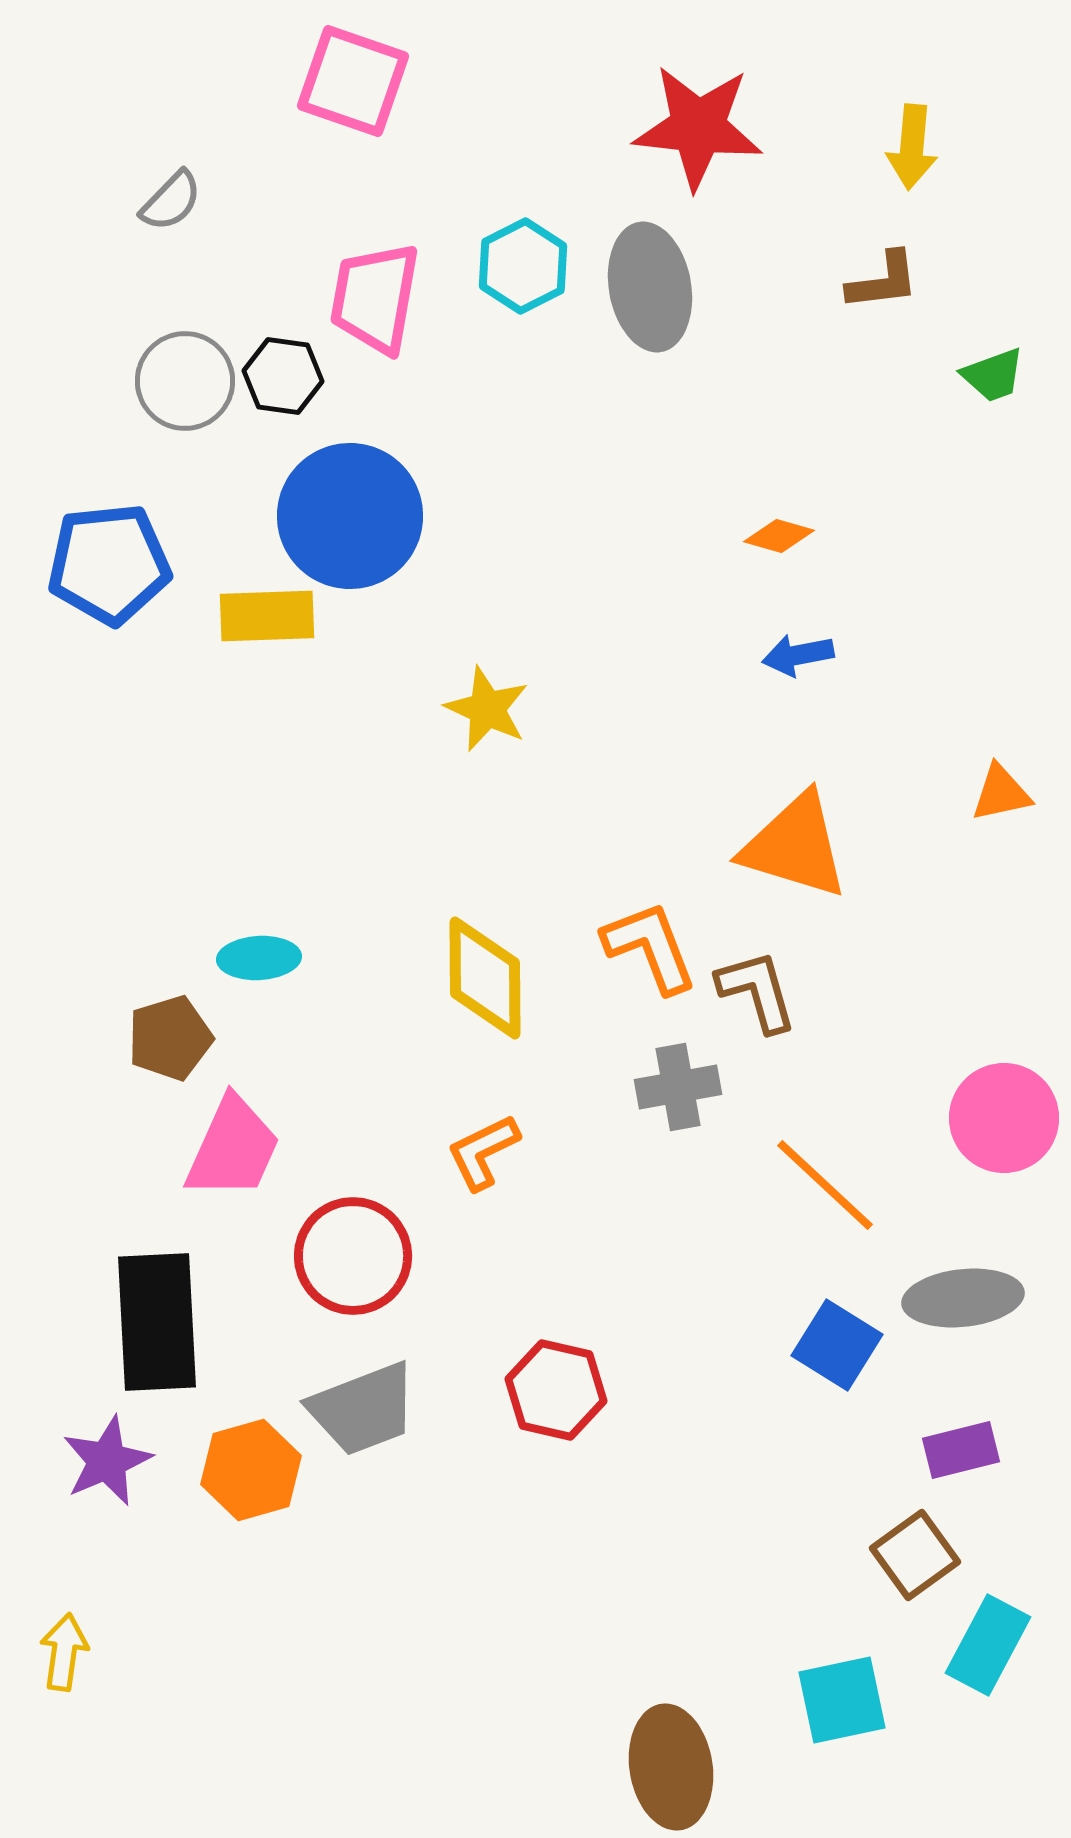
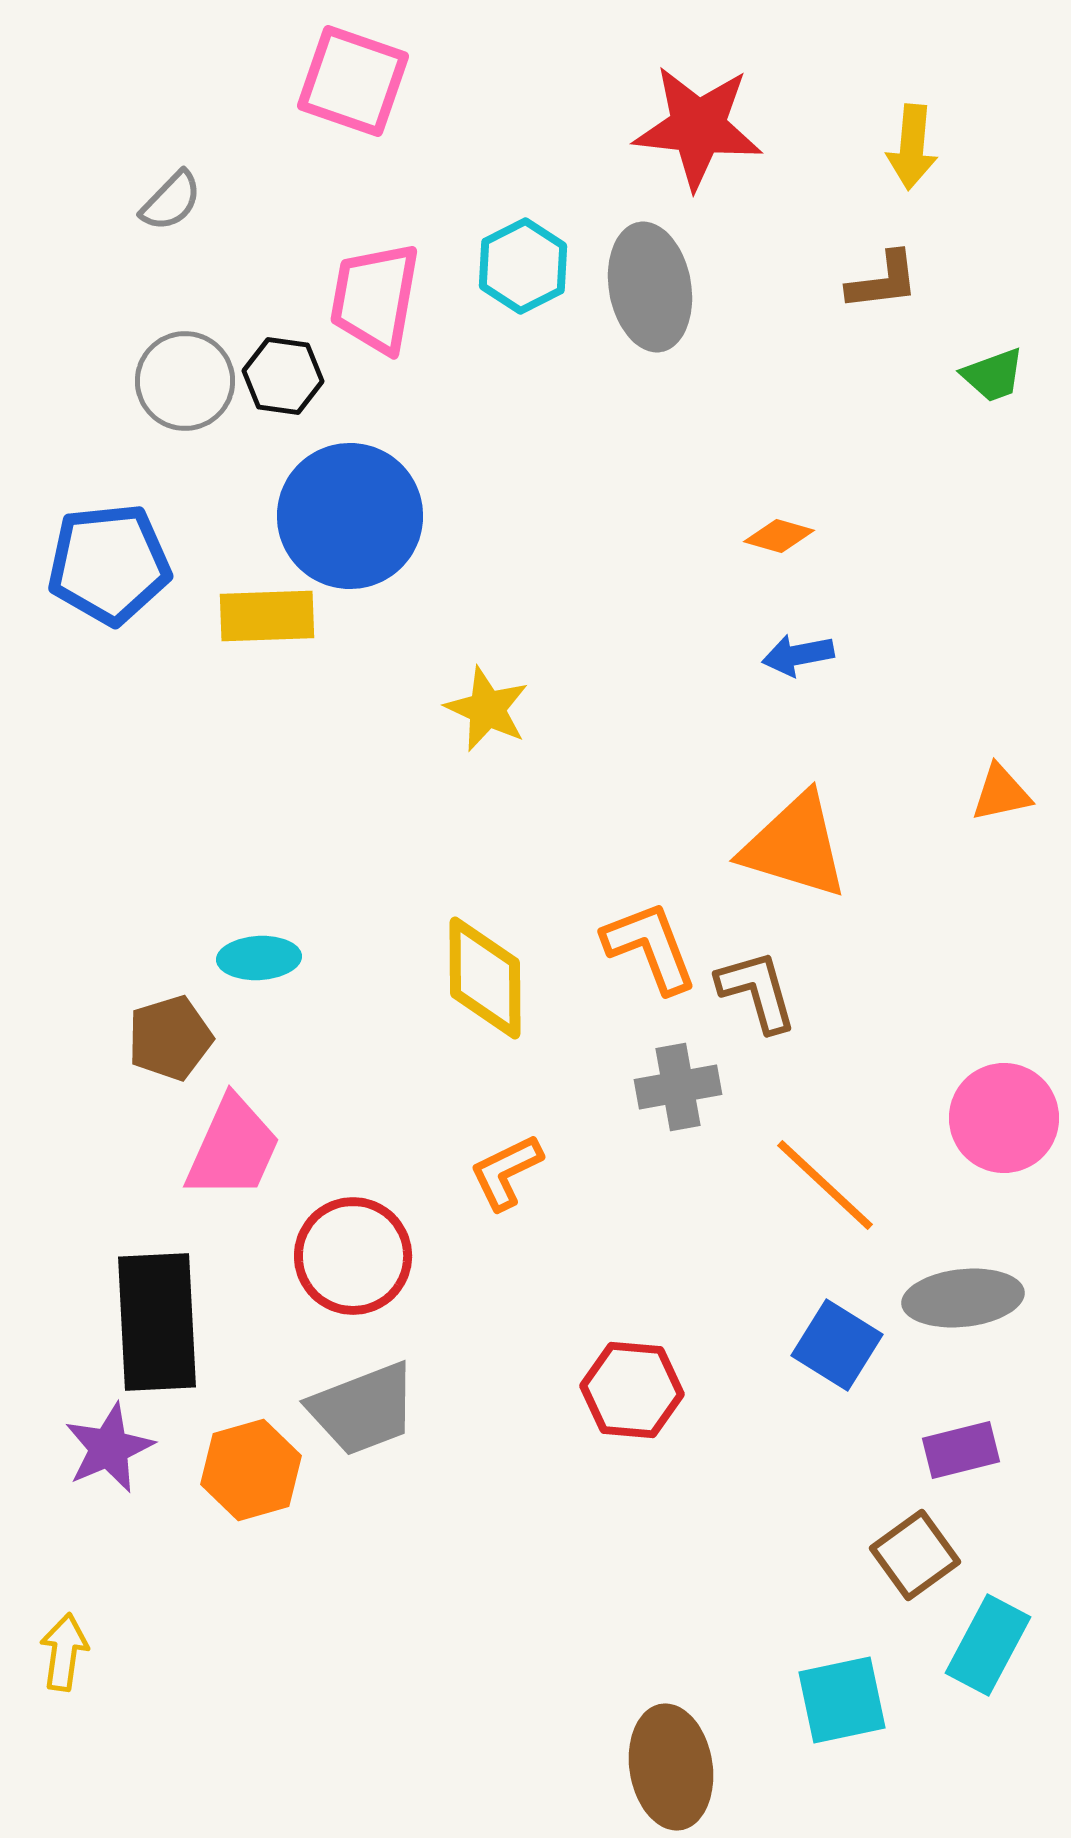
orange L-shape at (483, 1152): moved 23 px right, 20 px down
red hexagon at (556, 1390): moved 76 px right; rotated 8 degrees counterclockwise
purple star at (107, 1461): moved 2 px right, 13 px up
